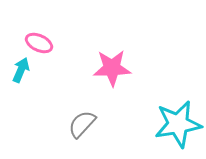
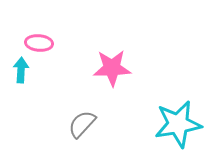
pink ellipse: rotated 20 degrees counterclockwise
cyan arrow: rotated 20 degrees counterclockwise
